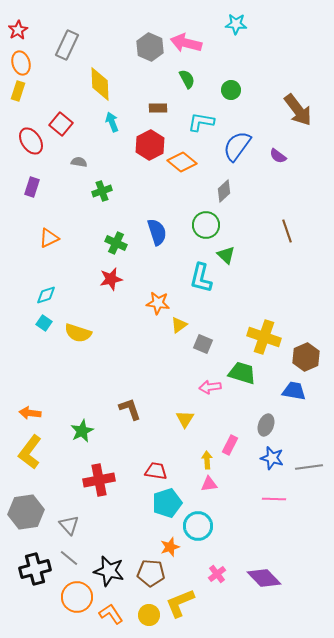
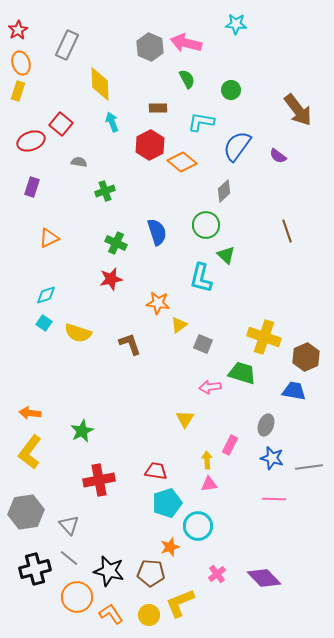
red ellipse at (31, 141): rotated 76 degrees counterclockwise
green cross at (102, 191): moved 3 px right
brown L-shape at (130, 409): moved 65 px up
